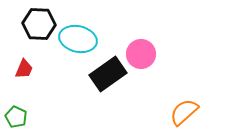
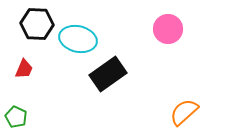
black hexagon: moved 2 px left
pink circle: moved 27 px right, 25 px up
